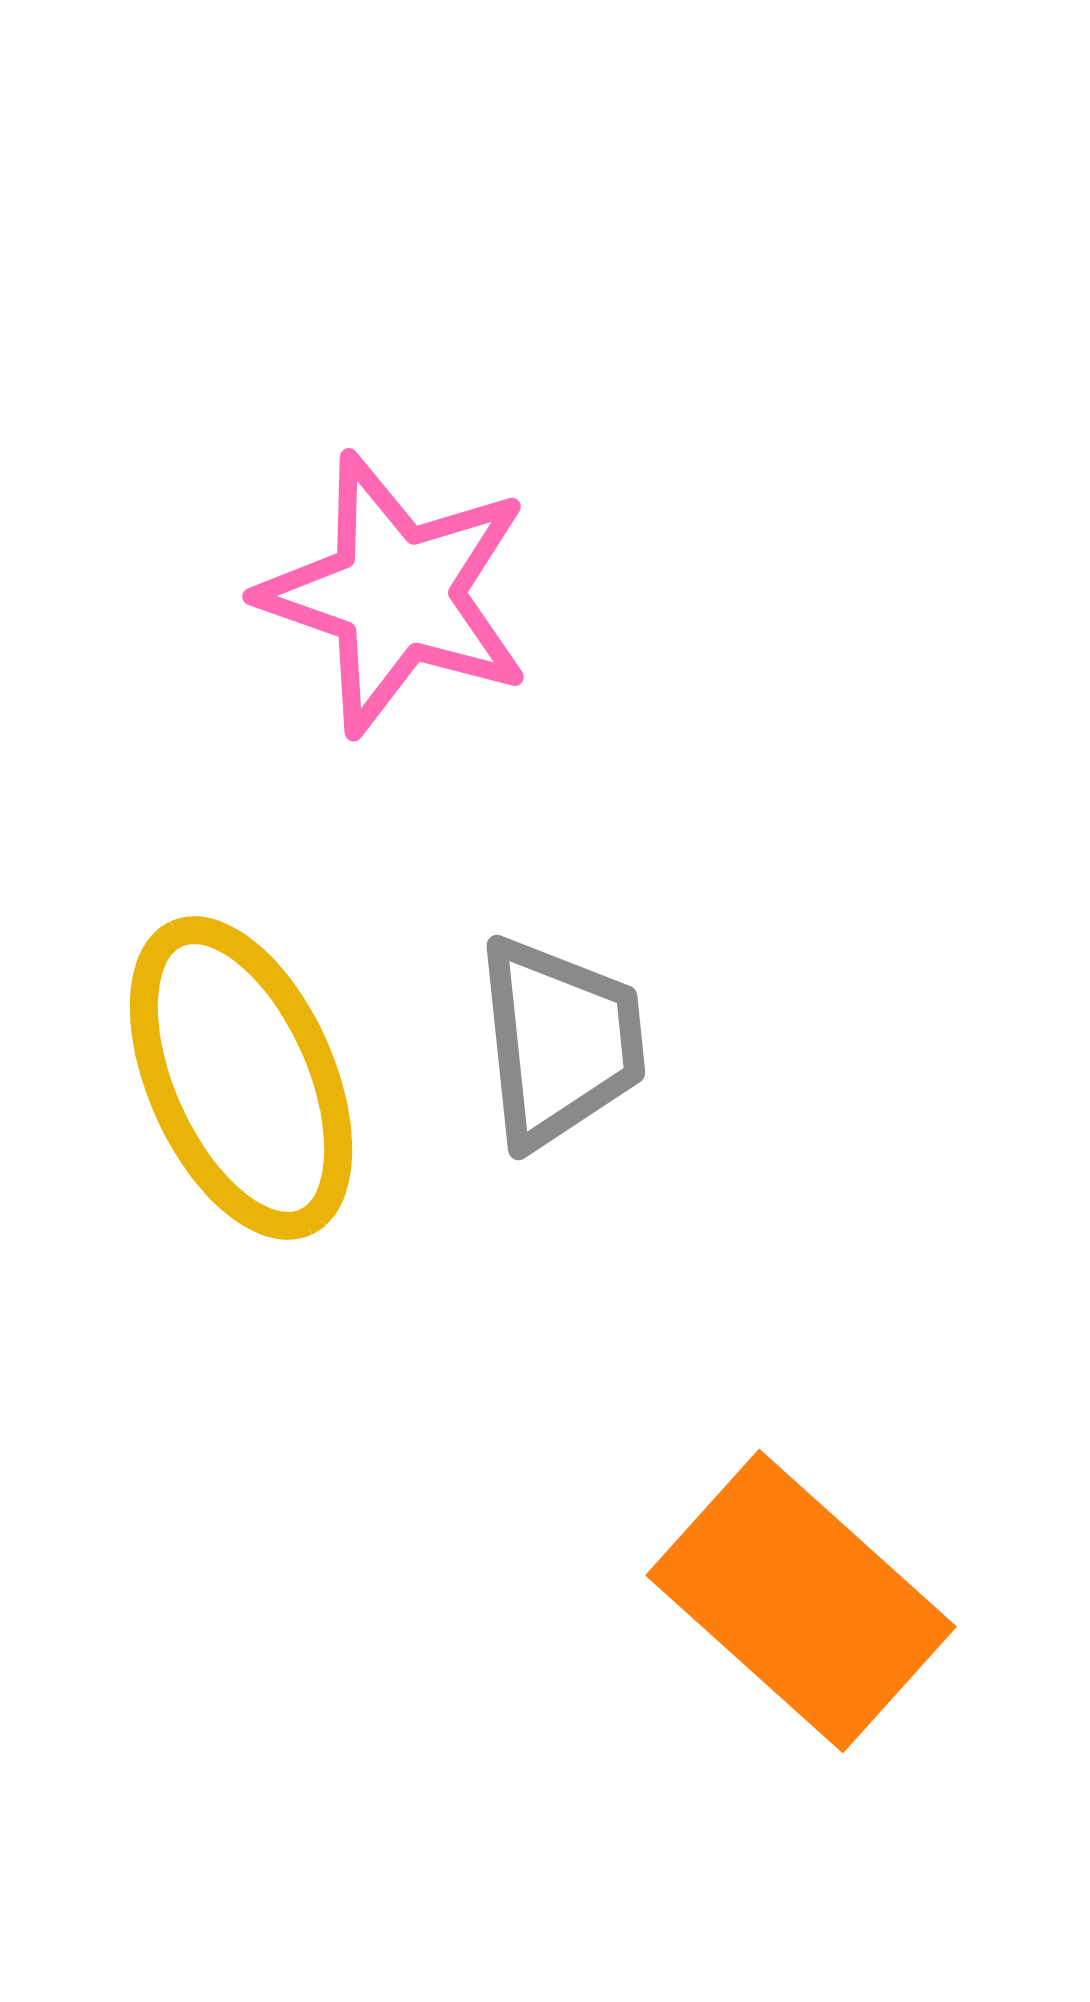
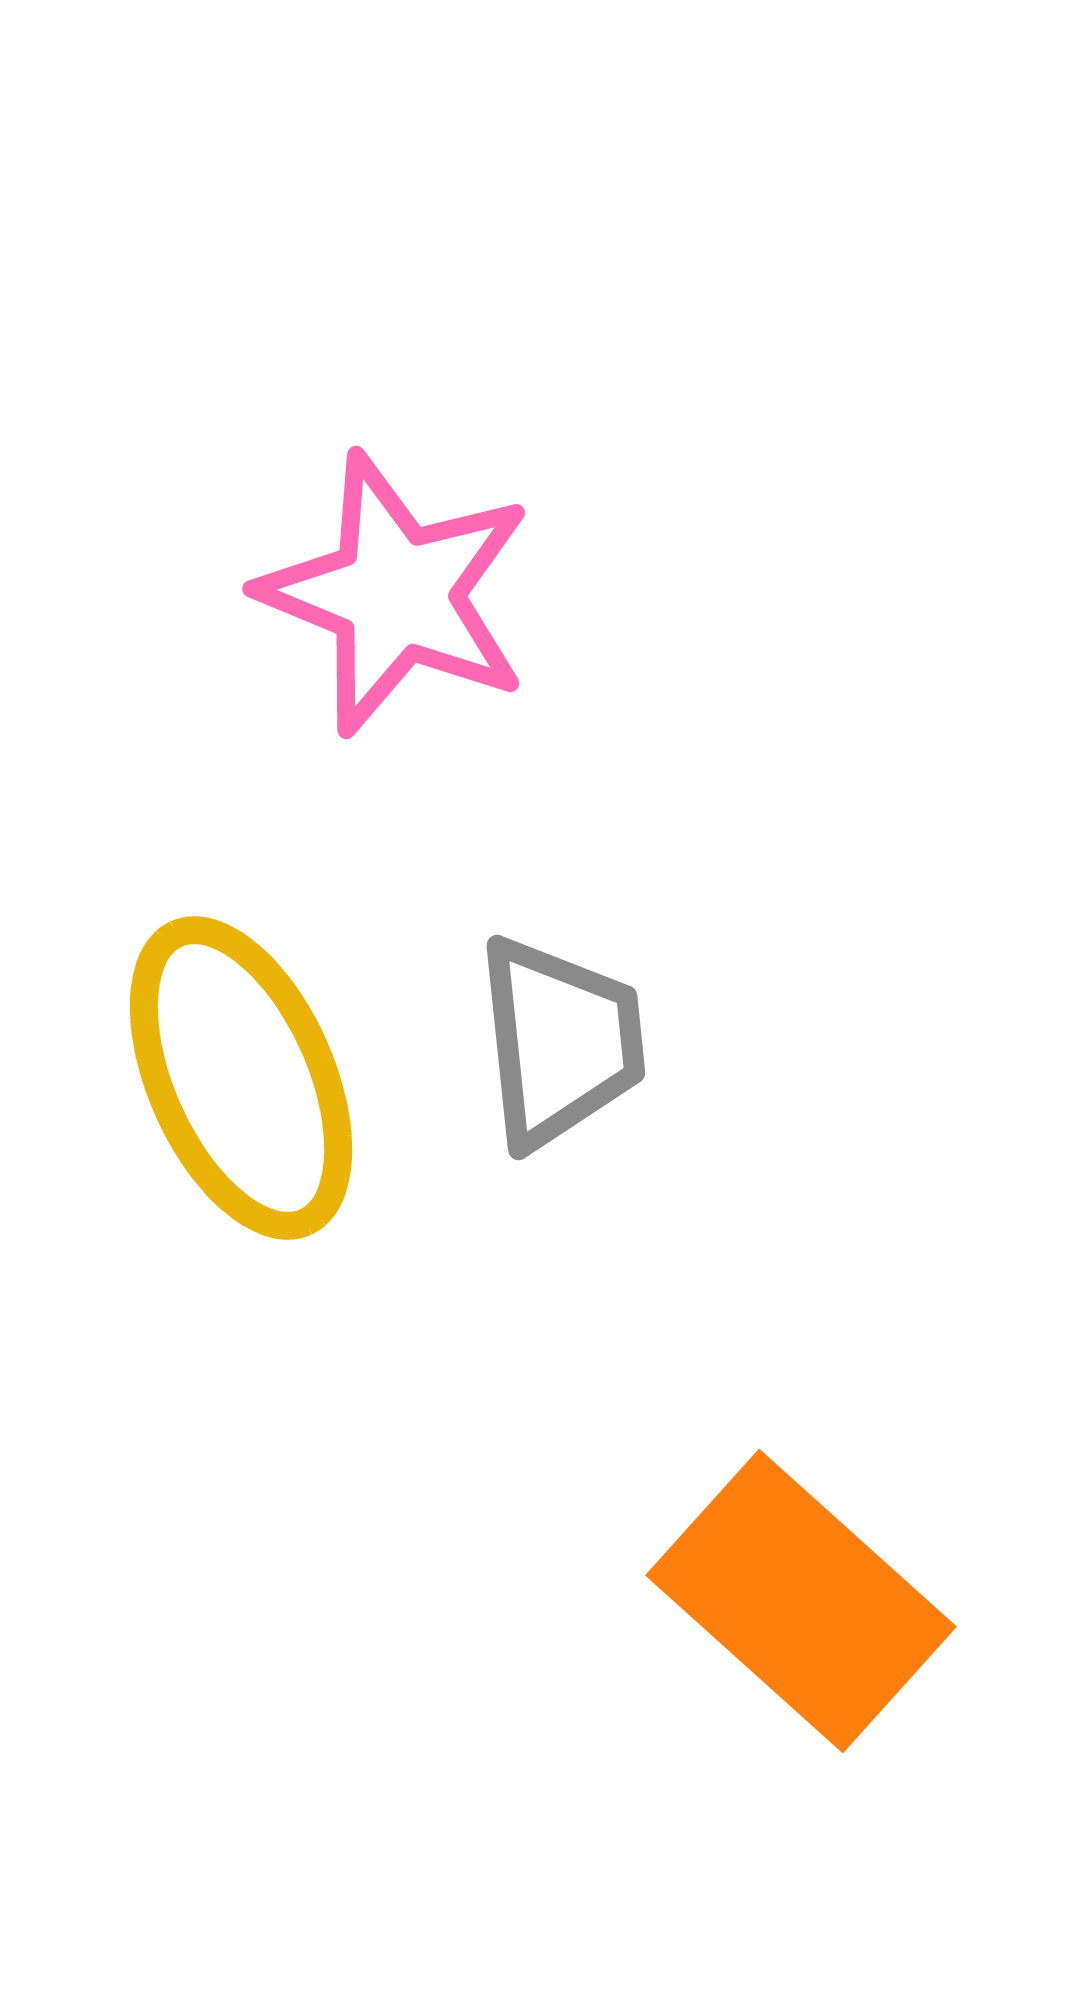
pink star: rotated 3 degrees clockwise
